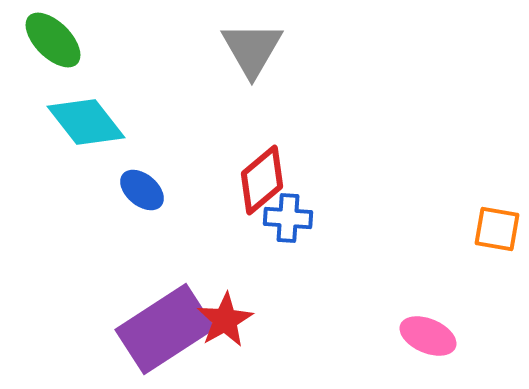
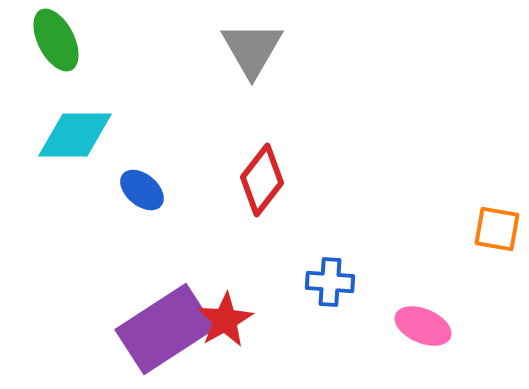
green ellipse: moved 3 px right; rotated 18 degrees clockwise
cyan diamond: moved 11 px left, 13 px down; rotated 52 degrees counterclockwise
red diamond: rotated 12 degrees counterclockwise
blue cross: moved 42 px right, 64 px down
pink ellipse: moved 5 px left, 10 px up
